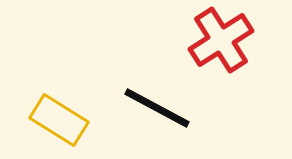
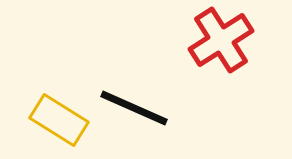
black line: moved 23 px left; rotated 4 degrees counterclockwise
